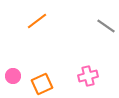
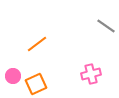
orange line: moved 23 px down
pink cross: moved 3 px right, 2 px up
orange square: moved 6 px left
